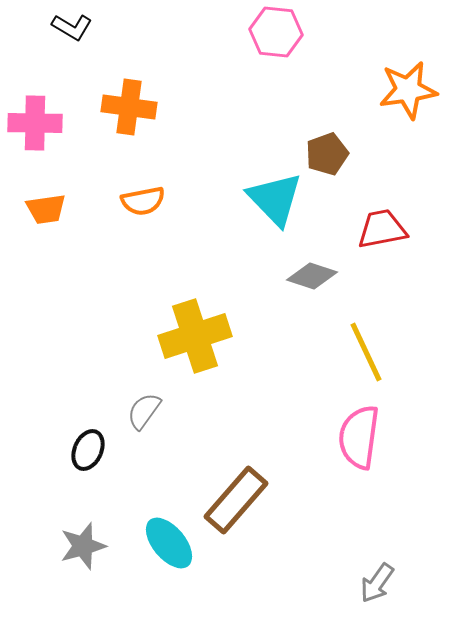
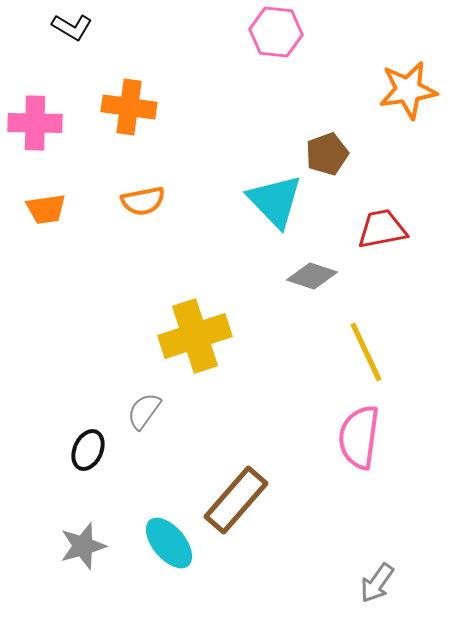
cyan triangle: moved 2 px down
